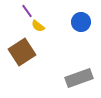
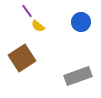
brown square: moved 6 px down
gray rectangle: moved 1 px left, 2 px up
